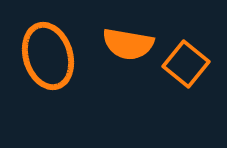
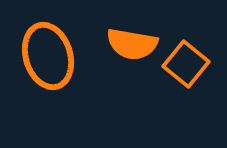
orange semicircle: moved 4 px right
